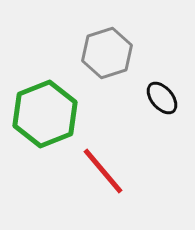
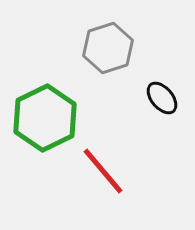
gray hexagon: moved 1 px right, 5 px up
green hexagon: moved 4 px down; rotated 4 degrees counterclockwise
